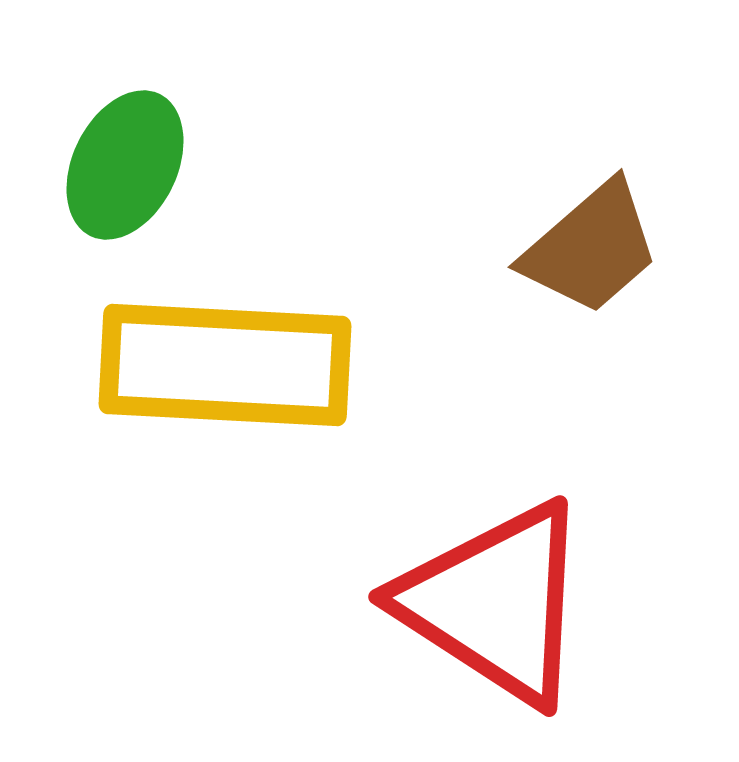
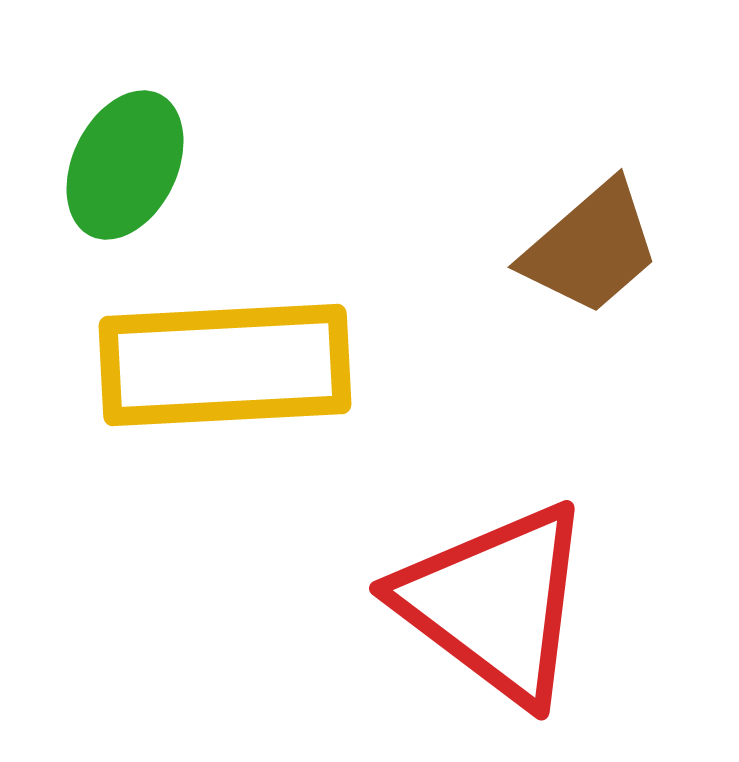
yellow rectangle: rotated 6 degrees counterclockwise
red triangle: rotated 4 degrees clockwise
